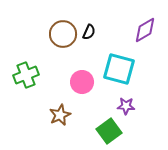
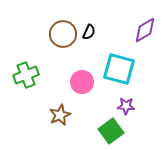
green square: moved 2 px right
